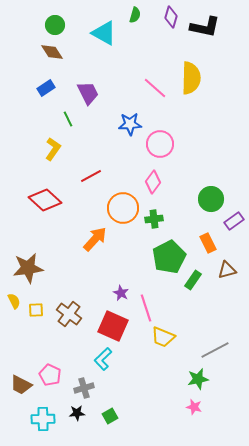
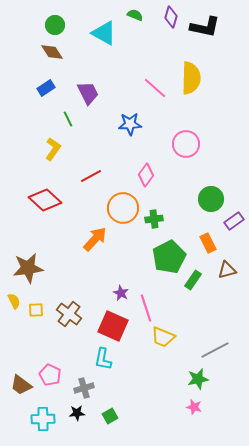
green semicircle at (135, 15): rotated 84 degrees counterclockwise
pink circle at (160, 144): moved 26 px right
pink diamond at (153, 182): moved 7 px left, 7 px up
cyan L-shape at (103, 359): rotated 35 degrees counterclockwise
brown trapezoid at (21, 385): rotated 10 degrees clockwise
